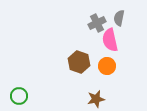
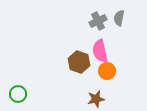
gray cross: moved 1 px right, 2 px up
pink semicircle: moved 10 px left, 11 px down
orange circle: moved 5 px down
green circle: moved 1 px left, 2 px up
